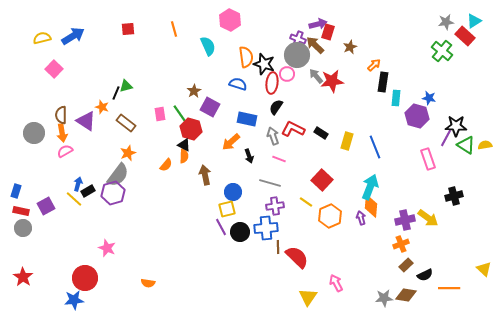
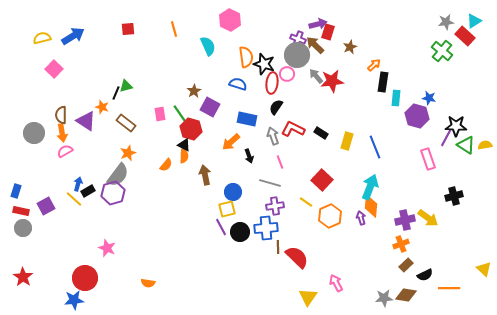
pink line at (279, 159): moved 1 px right, 3 px down; rotated 48 degrees clockwise
